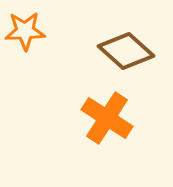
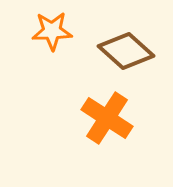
orange star: moved 27 px right
